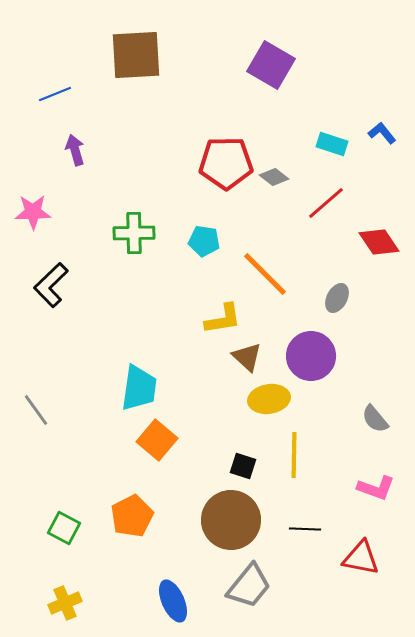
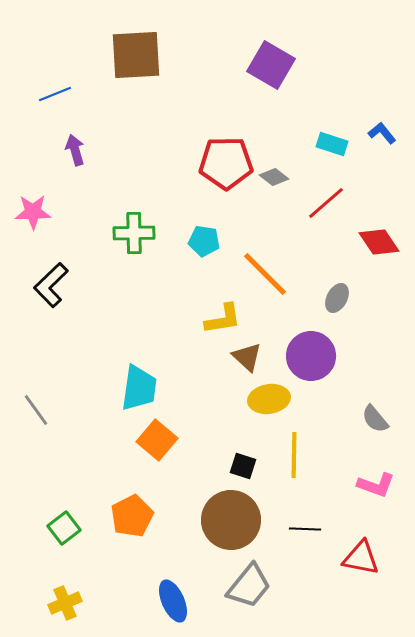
pink L-shape: moved 3 px up
green square: rotated 24 degrees clockwise
